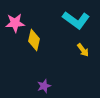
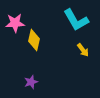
cyan L-shape: rotated 24 degrees clockwise
purple star: moved 13 px left, 4 px up
